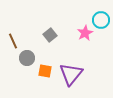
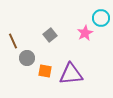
cyan circle: moved 2 px up
purple triangle: rotated 45 degrees clockwise
